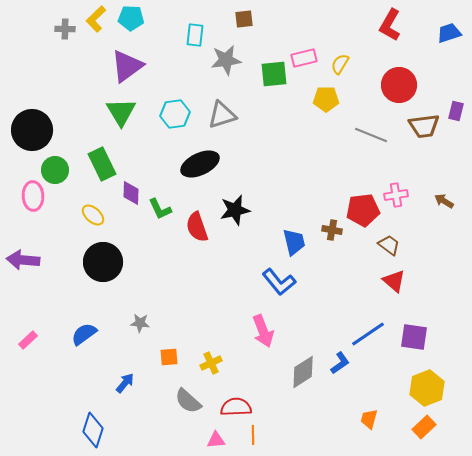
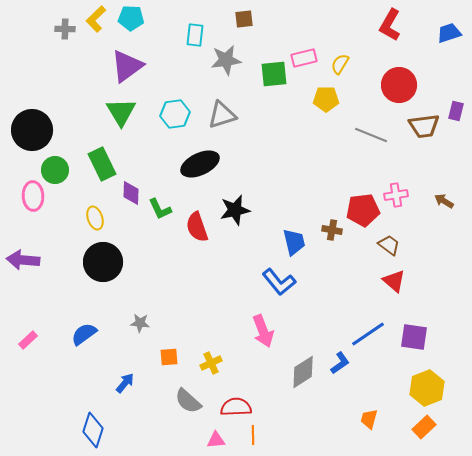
yellow ellipse at (93, 215): moved 2 px right, 3 px down; rotated 30 degrees clockwise
